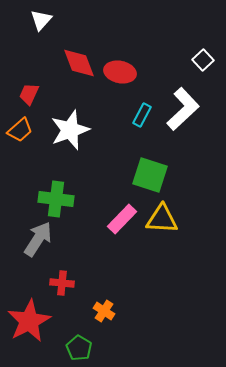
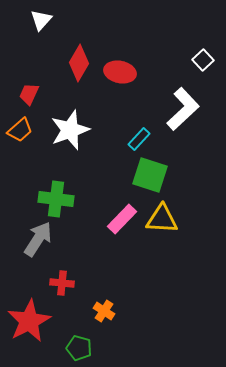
red diamond: rotated 51 degrees clockwise
cyan rectangle: moved 3 px left, 24 px down; rotated 15 degrees clockwise
green pentagon: rotated 15 degrees counterclockwise
